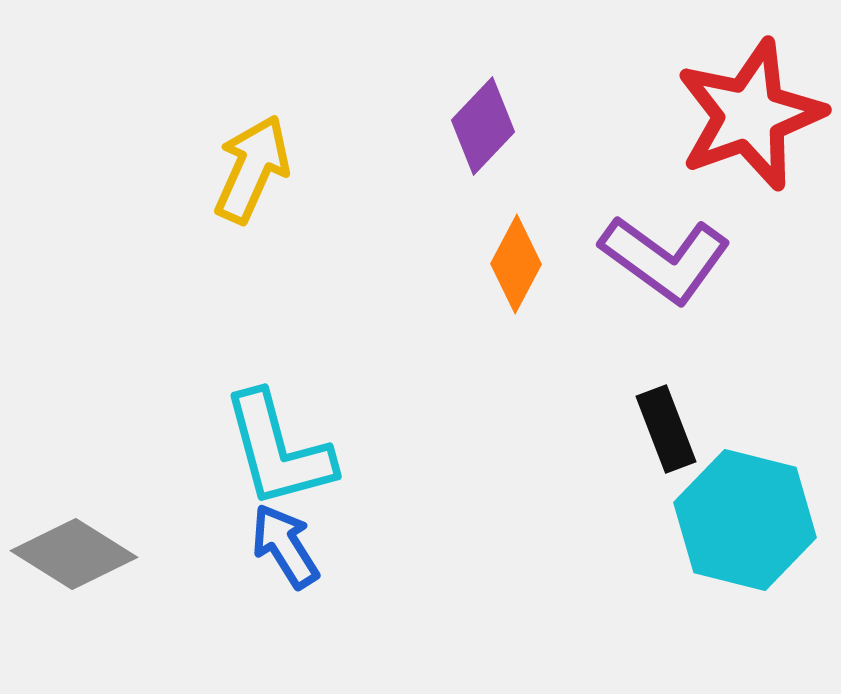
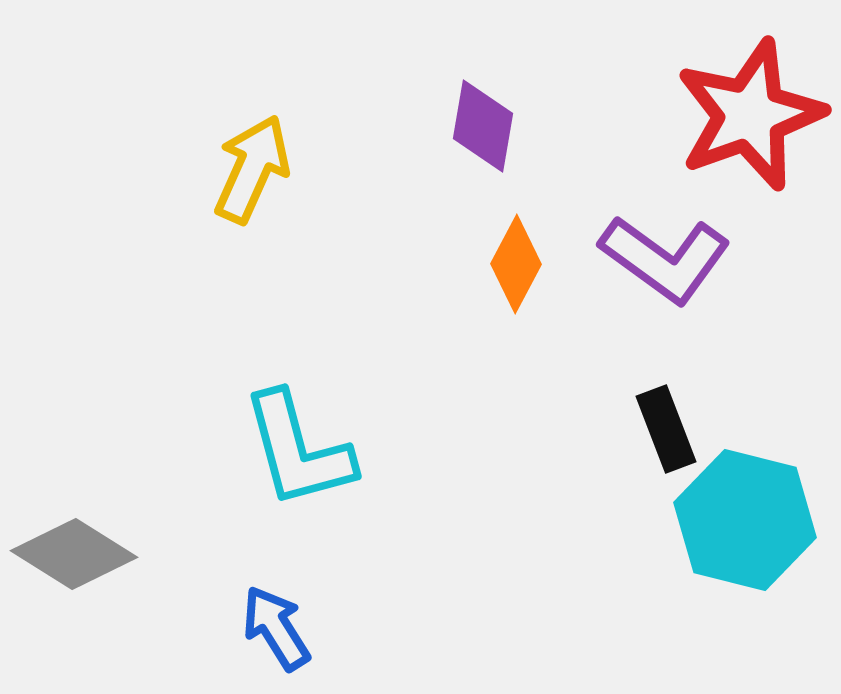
purple diamond: rotated 34 degrees counterclockwise
cyan L-shape: moved 20 px right
blue arrow: moved 9 px left, 82 px down
